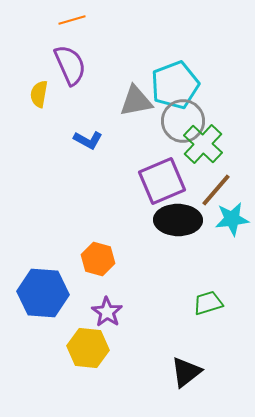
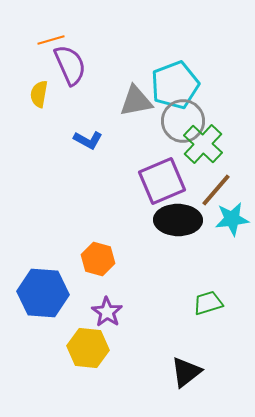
orange line: moved 21 px left, 20 px down
